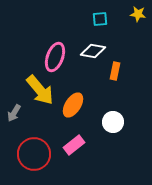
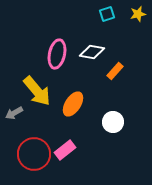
yellow star: rotated 21 degrees counterclockwise
cyan square: moved 7 px right, 5 px up; rotated 14 degrees counterclockwise
white diamond: moved 1 px left, 1 px down
pink ellipse: moved 2 px right, 3 px up; rotated 8 degrees counterclockwise
orange rectangle: rotated 30 degrees clockwise
yellow arrow: moved 3 px left, 1 px down
orange ellipse: moved 1 px up
gray arrow: rotated 30 degrees clockwise
pink rectangle: moved 9 px left, 5 px down
